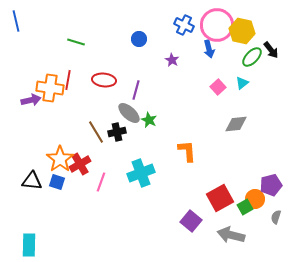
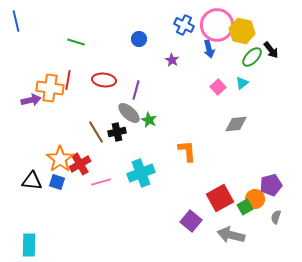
pink line: rotated 54 degrees clockwise
